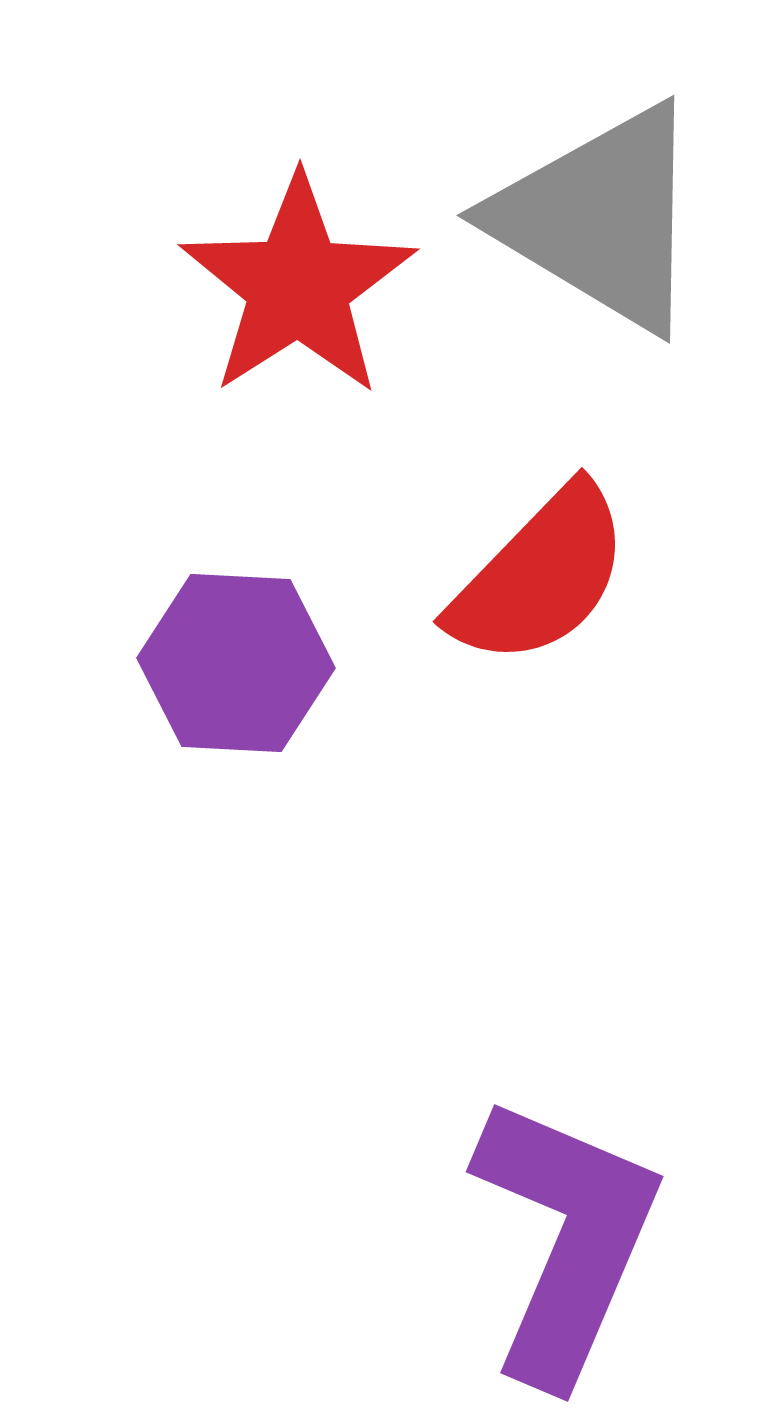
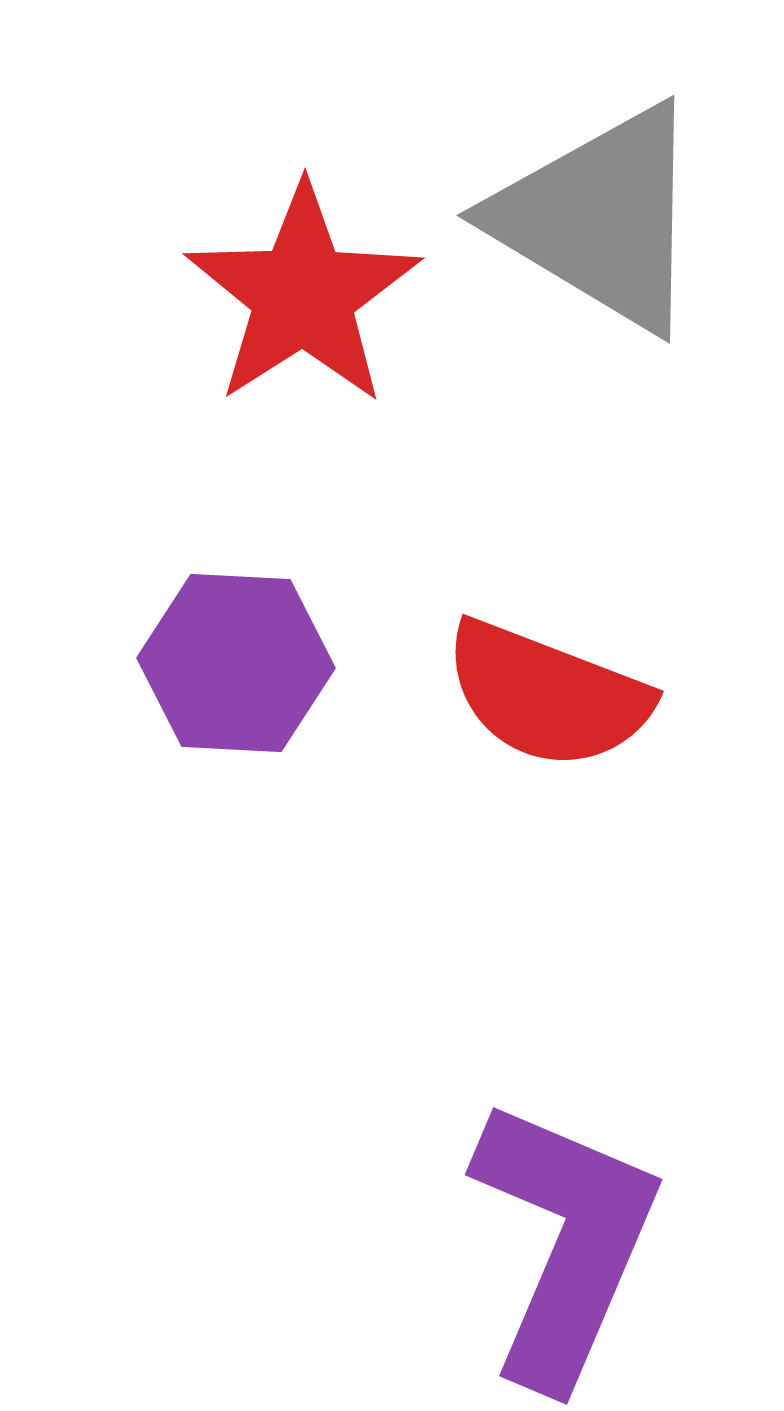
red star: moved 5 px right, 9 px down
red semicircle: moved 7 px right, 119 px down; rotated 67 degrees clockwise
purple L-shape: moved 1 px left, 3 px down
